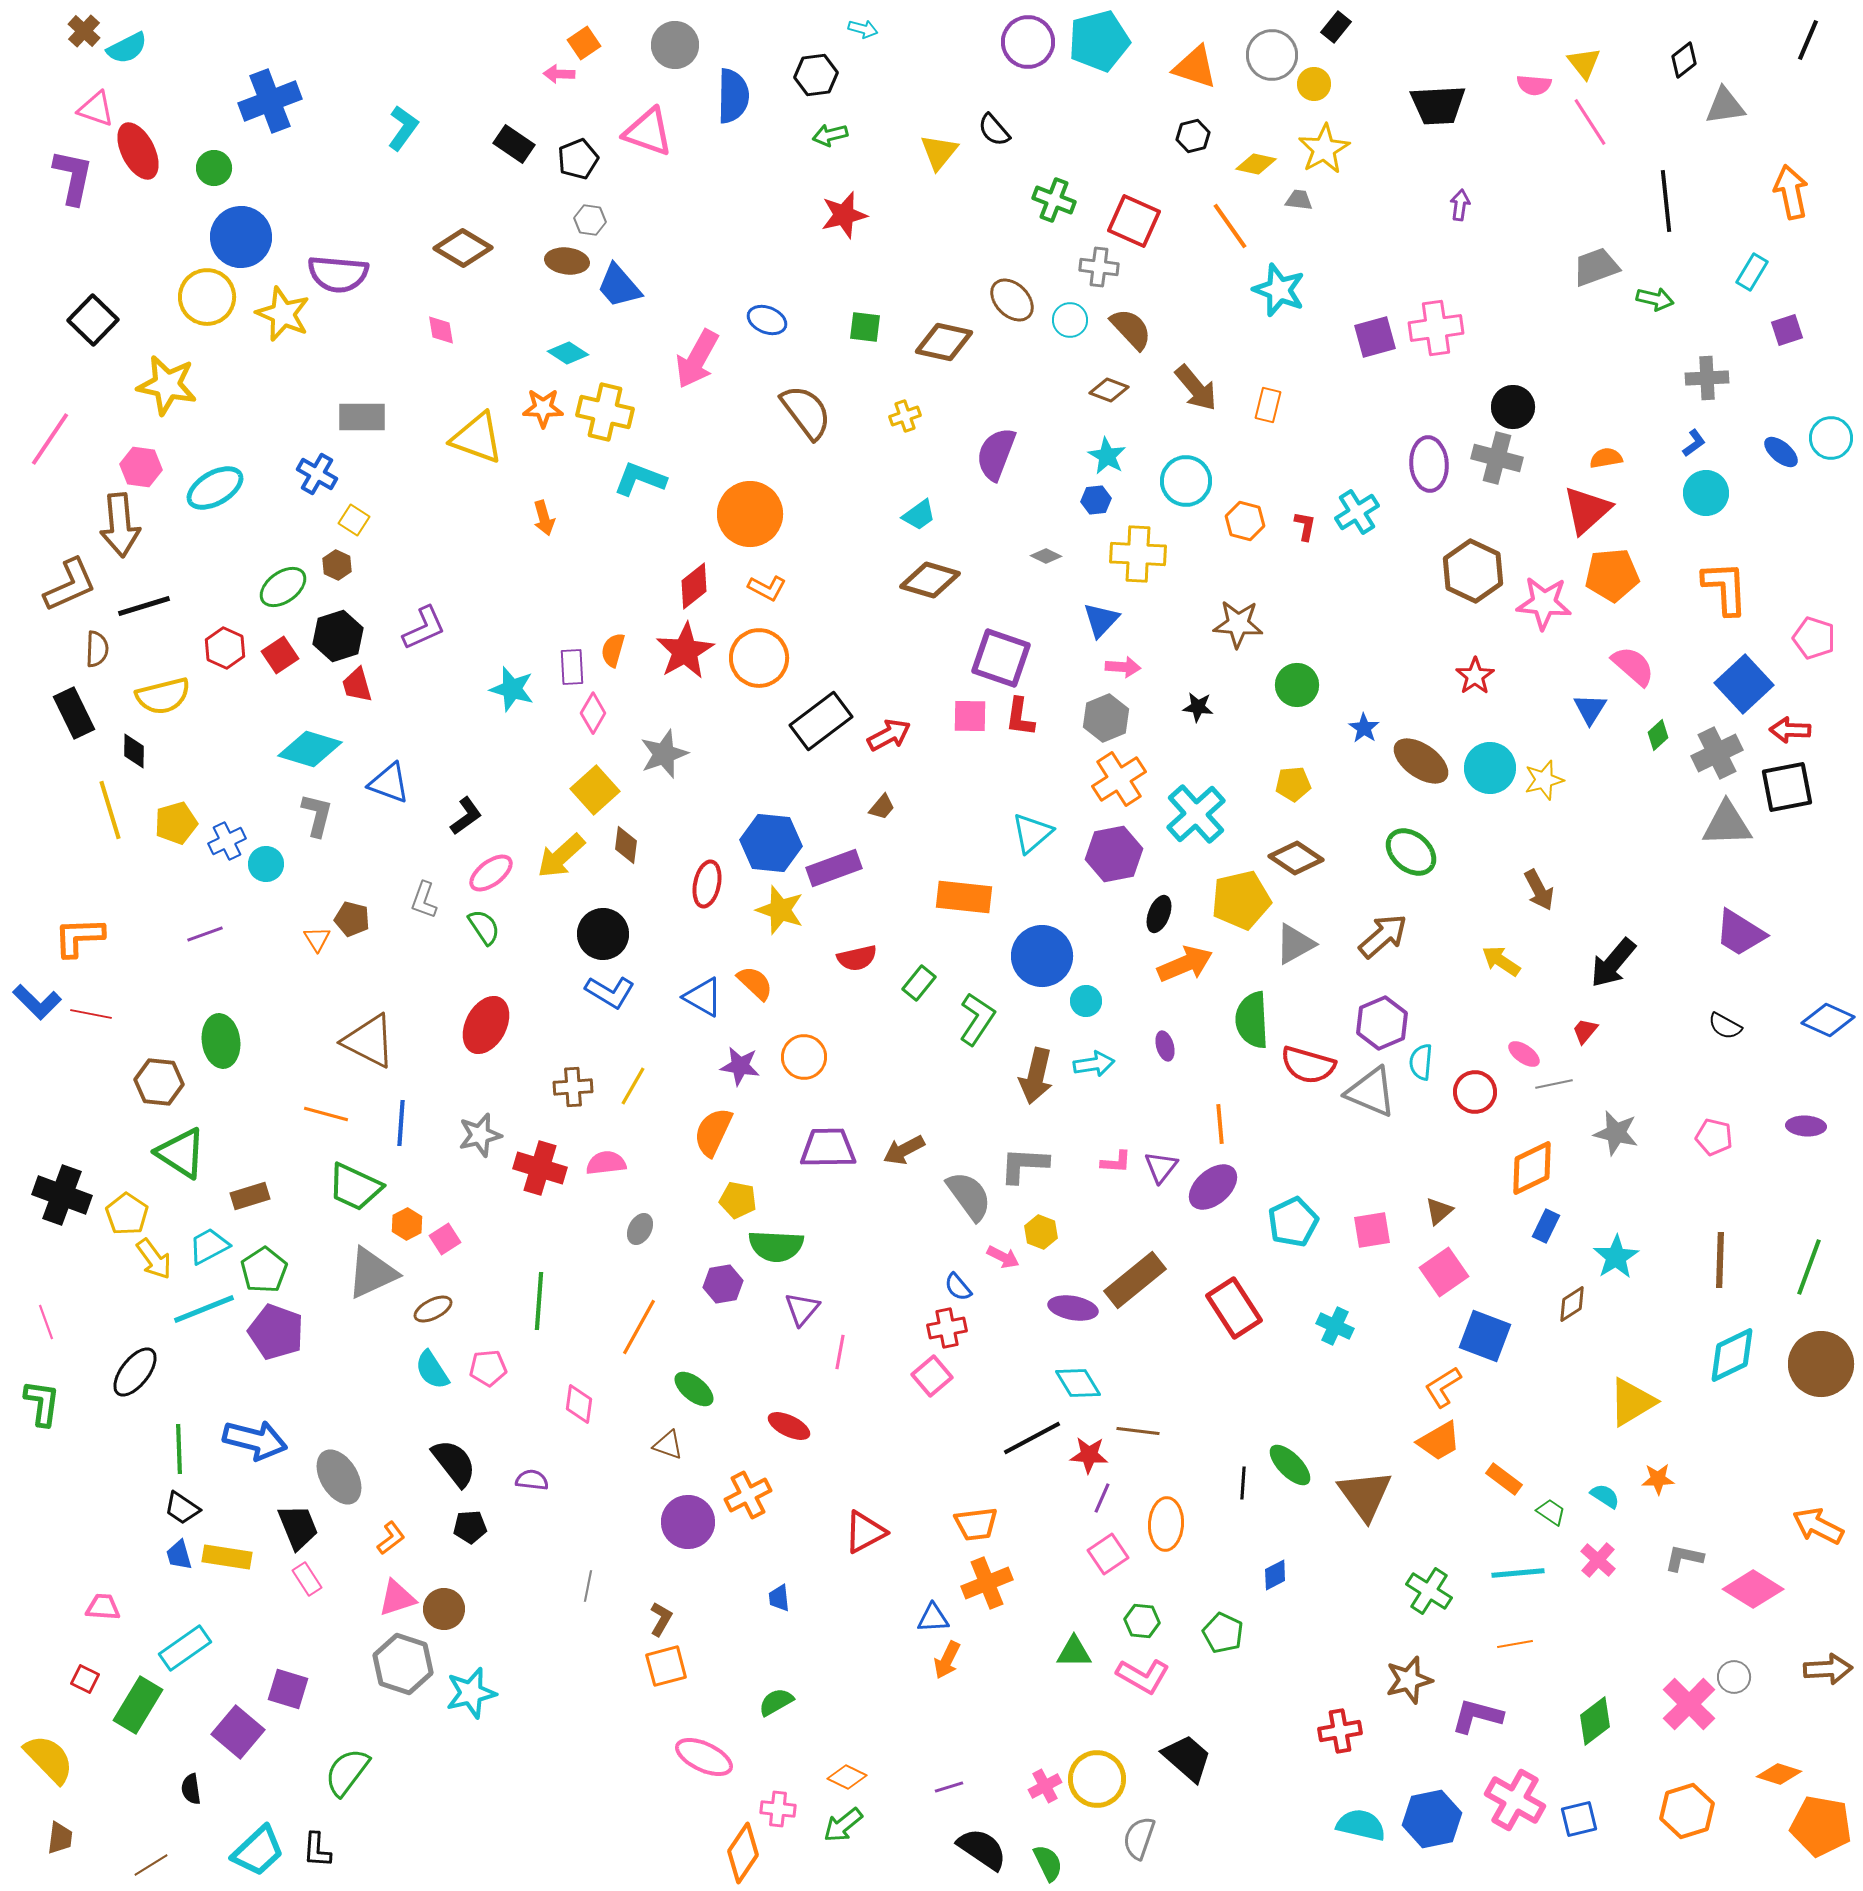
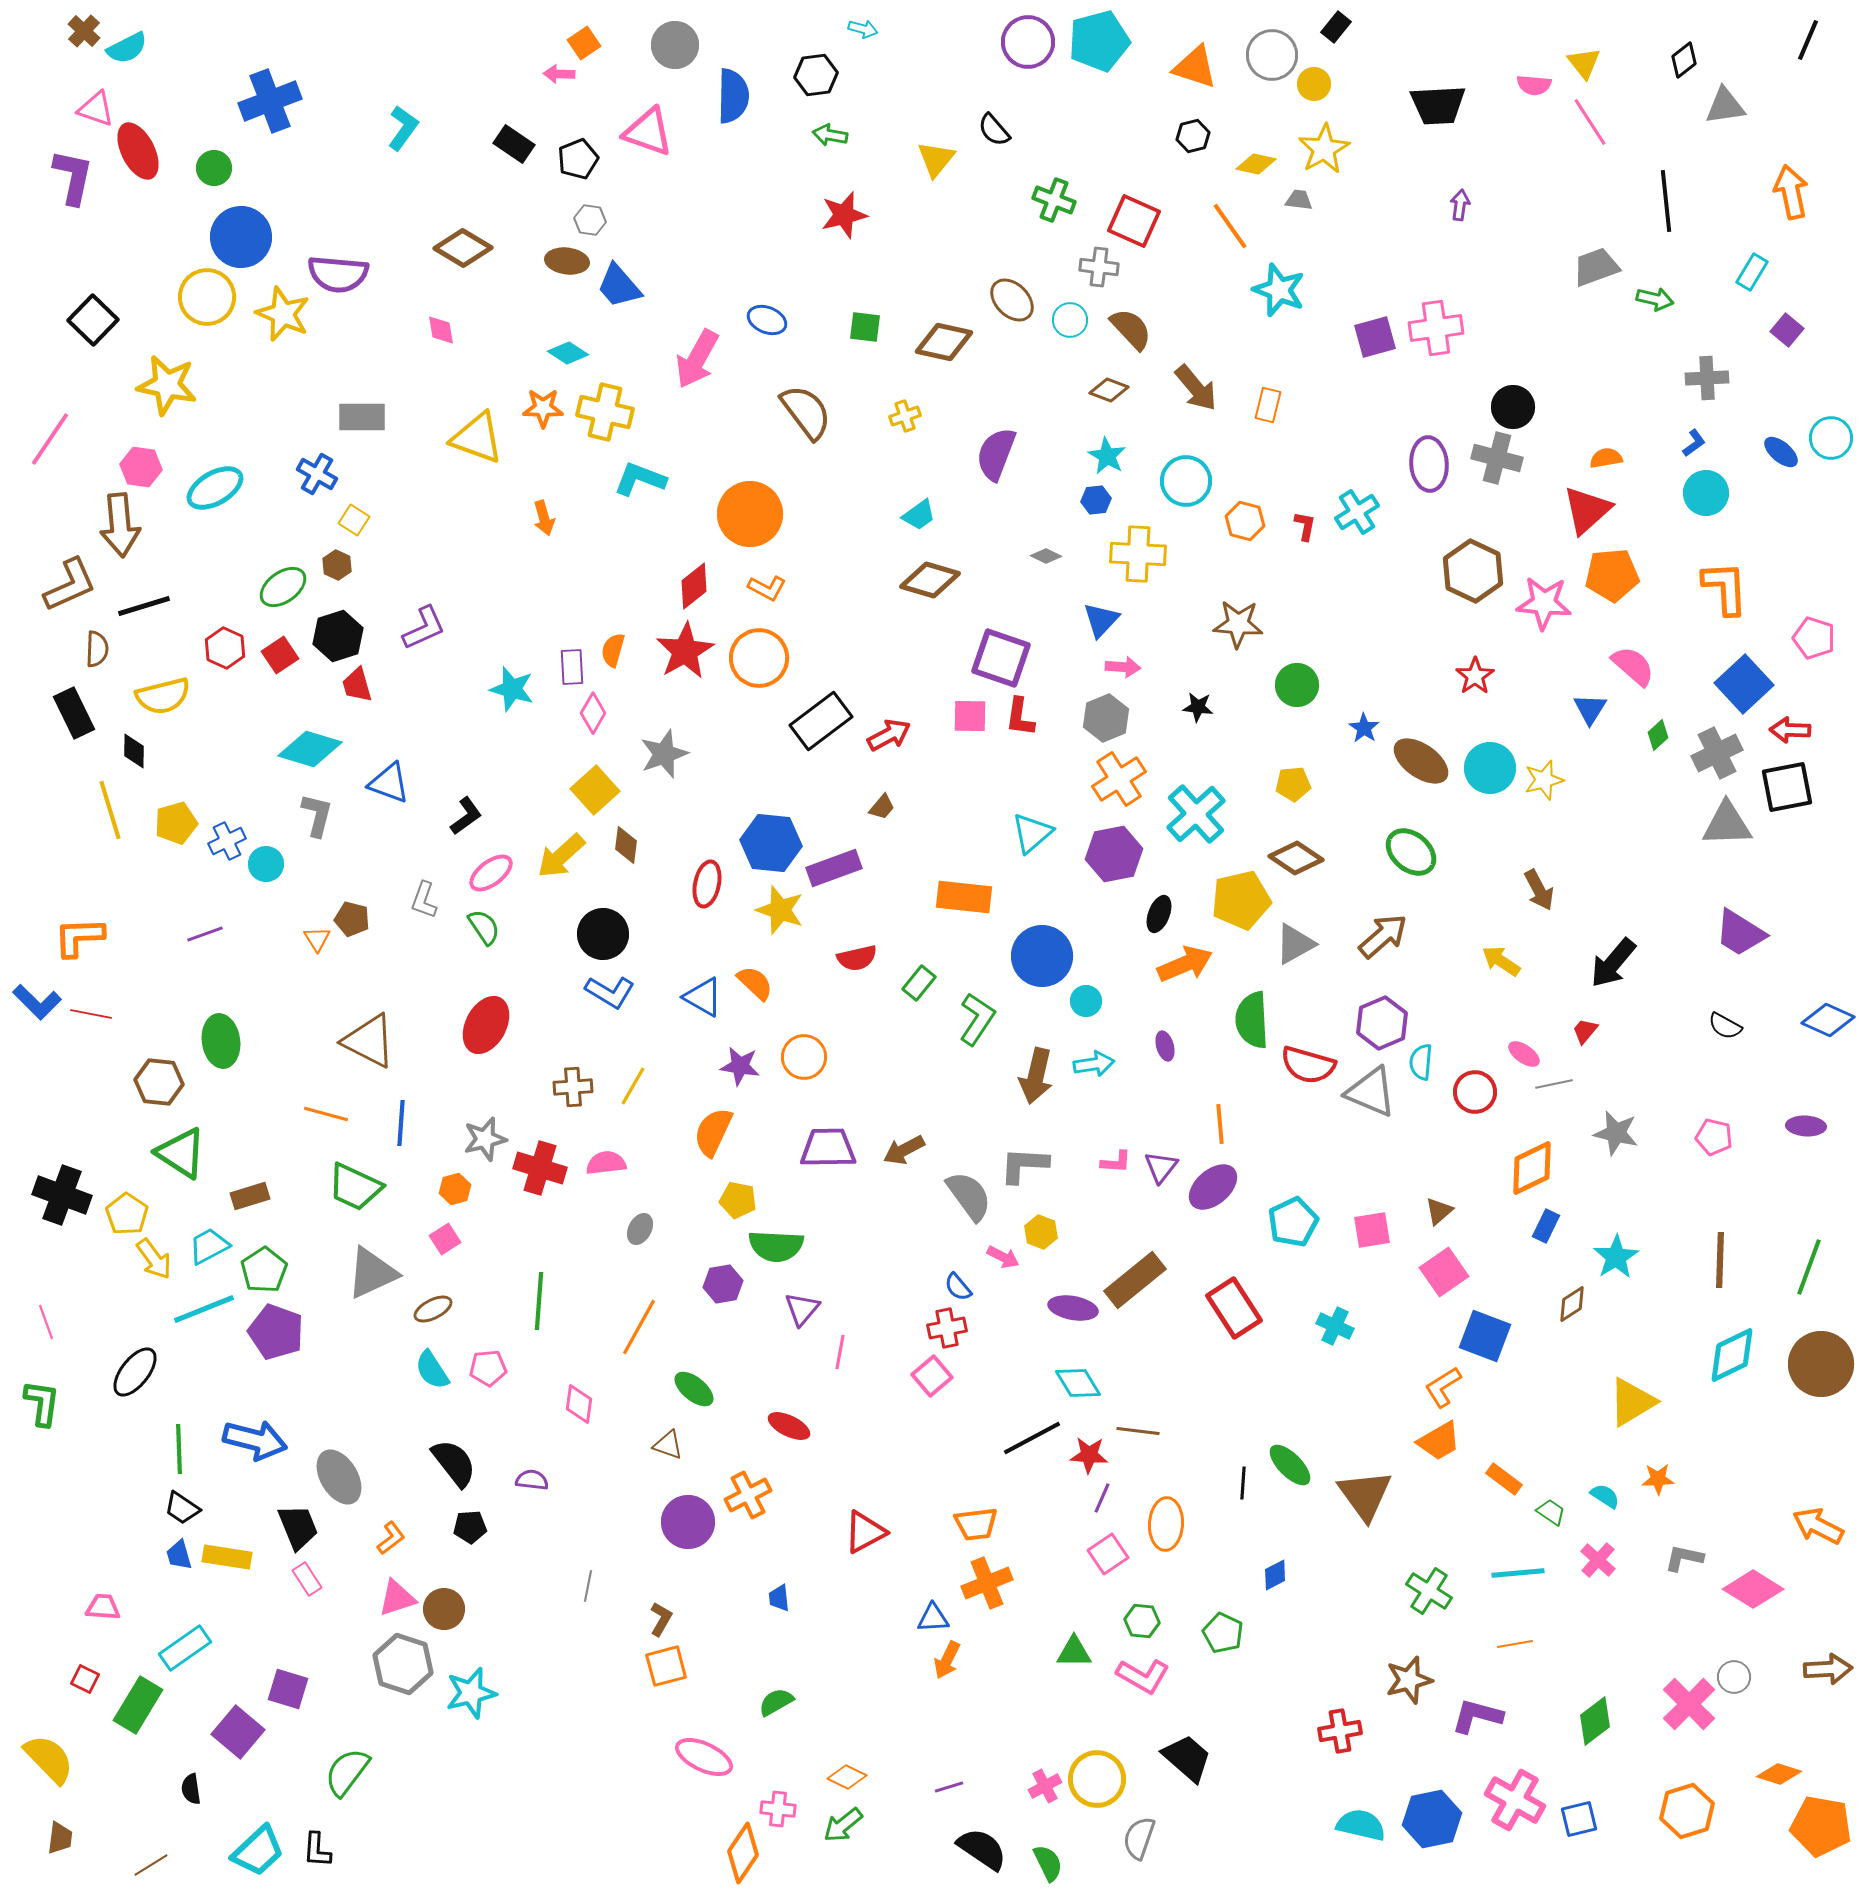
green arrow at (830, 135): rotated 24 degrees clockwise
yellow triangle at (939, 152): moved 3 px left, 7 px down
purple square at (1787, 330): rotated 32 degrees counterclockwise
gray star at (480, 1135): moved 5 px right, 4 px down
orange hexagon at (407, 1224): moved 48 px right, 35 px up; rotated 12 degrees clockwise
